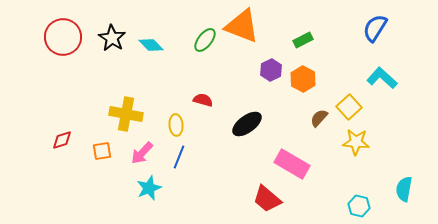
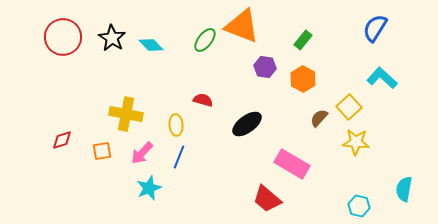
green rectangle: rotated 24 degrees counterclockwise
purple hexagon: moved 6 px left, 3 px up; rotated 25 degrees counterclockwise
